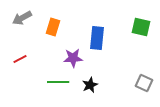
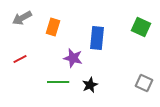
green square: rotated 12 degrees clockwise
purple star: rotated 18 degrees clockwise
